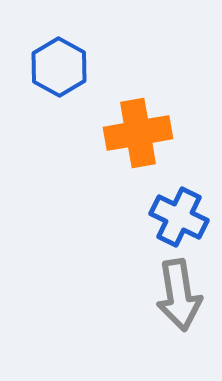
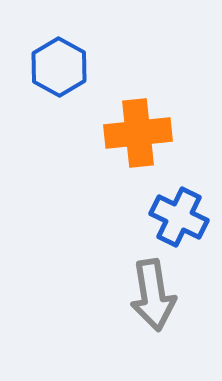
orange cross: rotated 4 degrees clockwise
gray arrow: moved 26 px left
